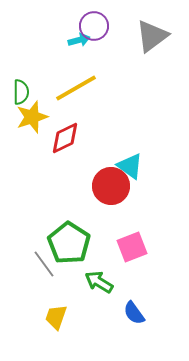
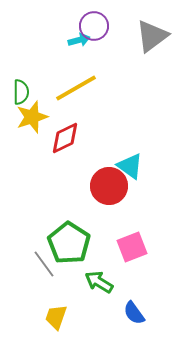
red circle: moved 2 px left
